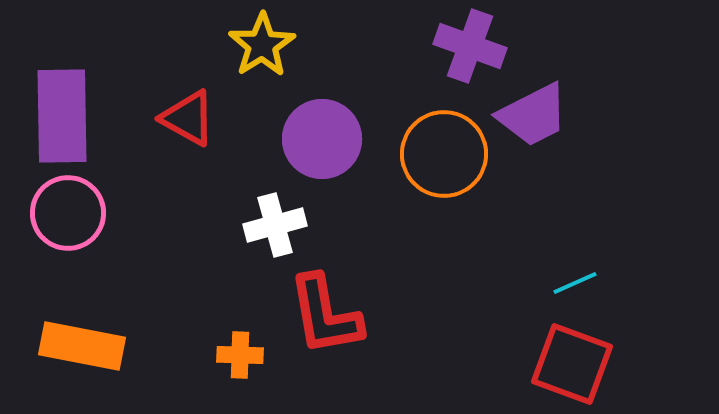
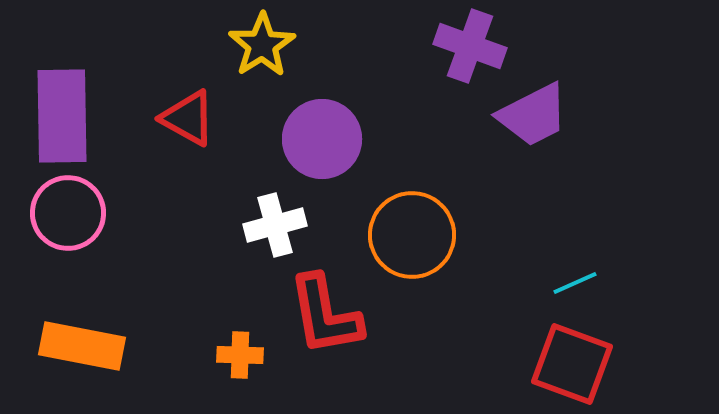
orange circle: moved 32 px left, 81 px down
